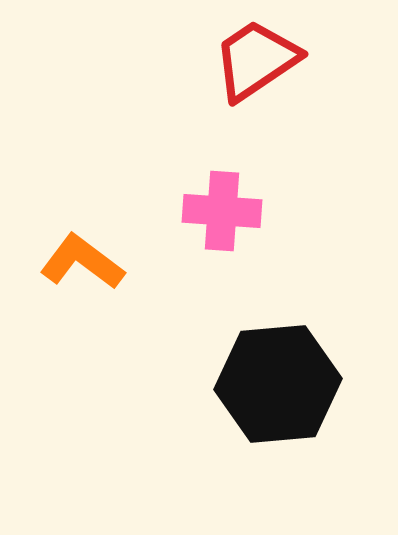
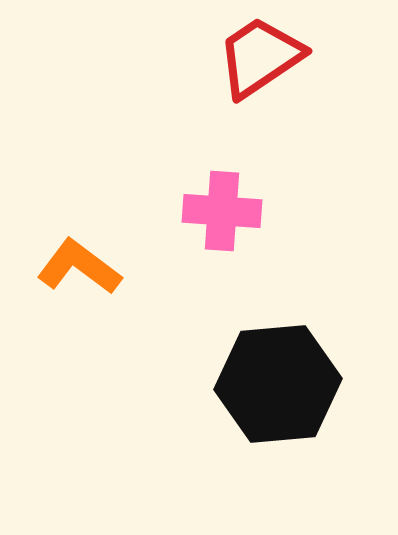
red trapezoid: moved 4 px right, 3 px up
orange L-shape: moved 3 px left, 5 px down
